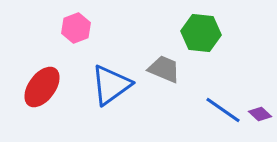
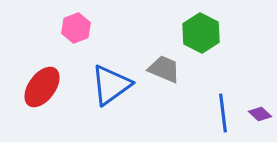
green hexagon: rotated 21 degrees clockwise
blue line: moved 3 px down; rotated 48 degrees clockwise
